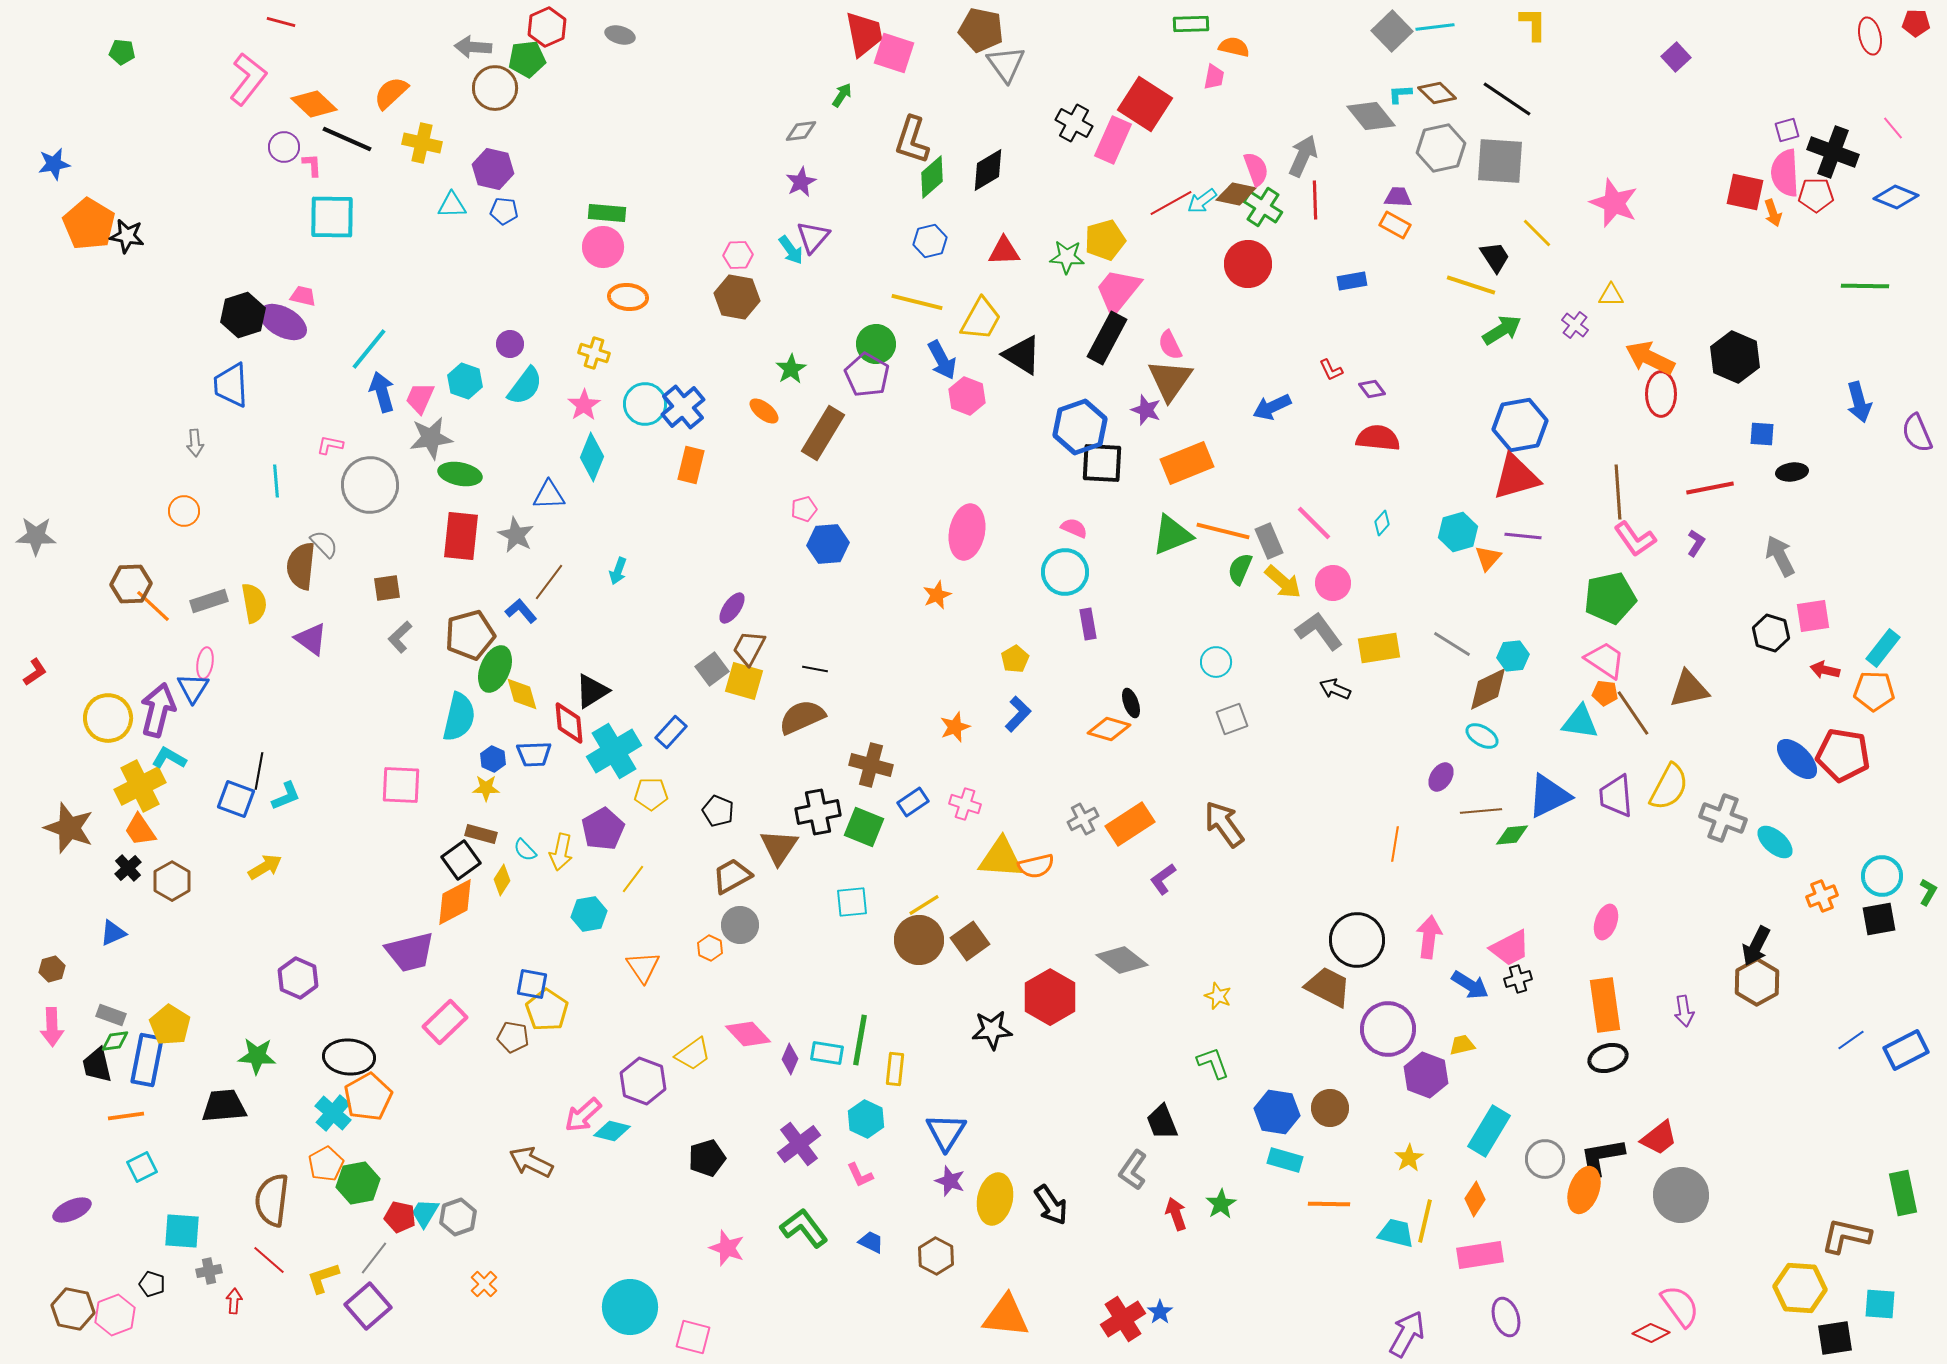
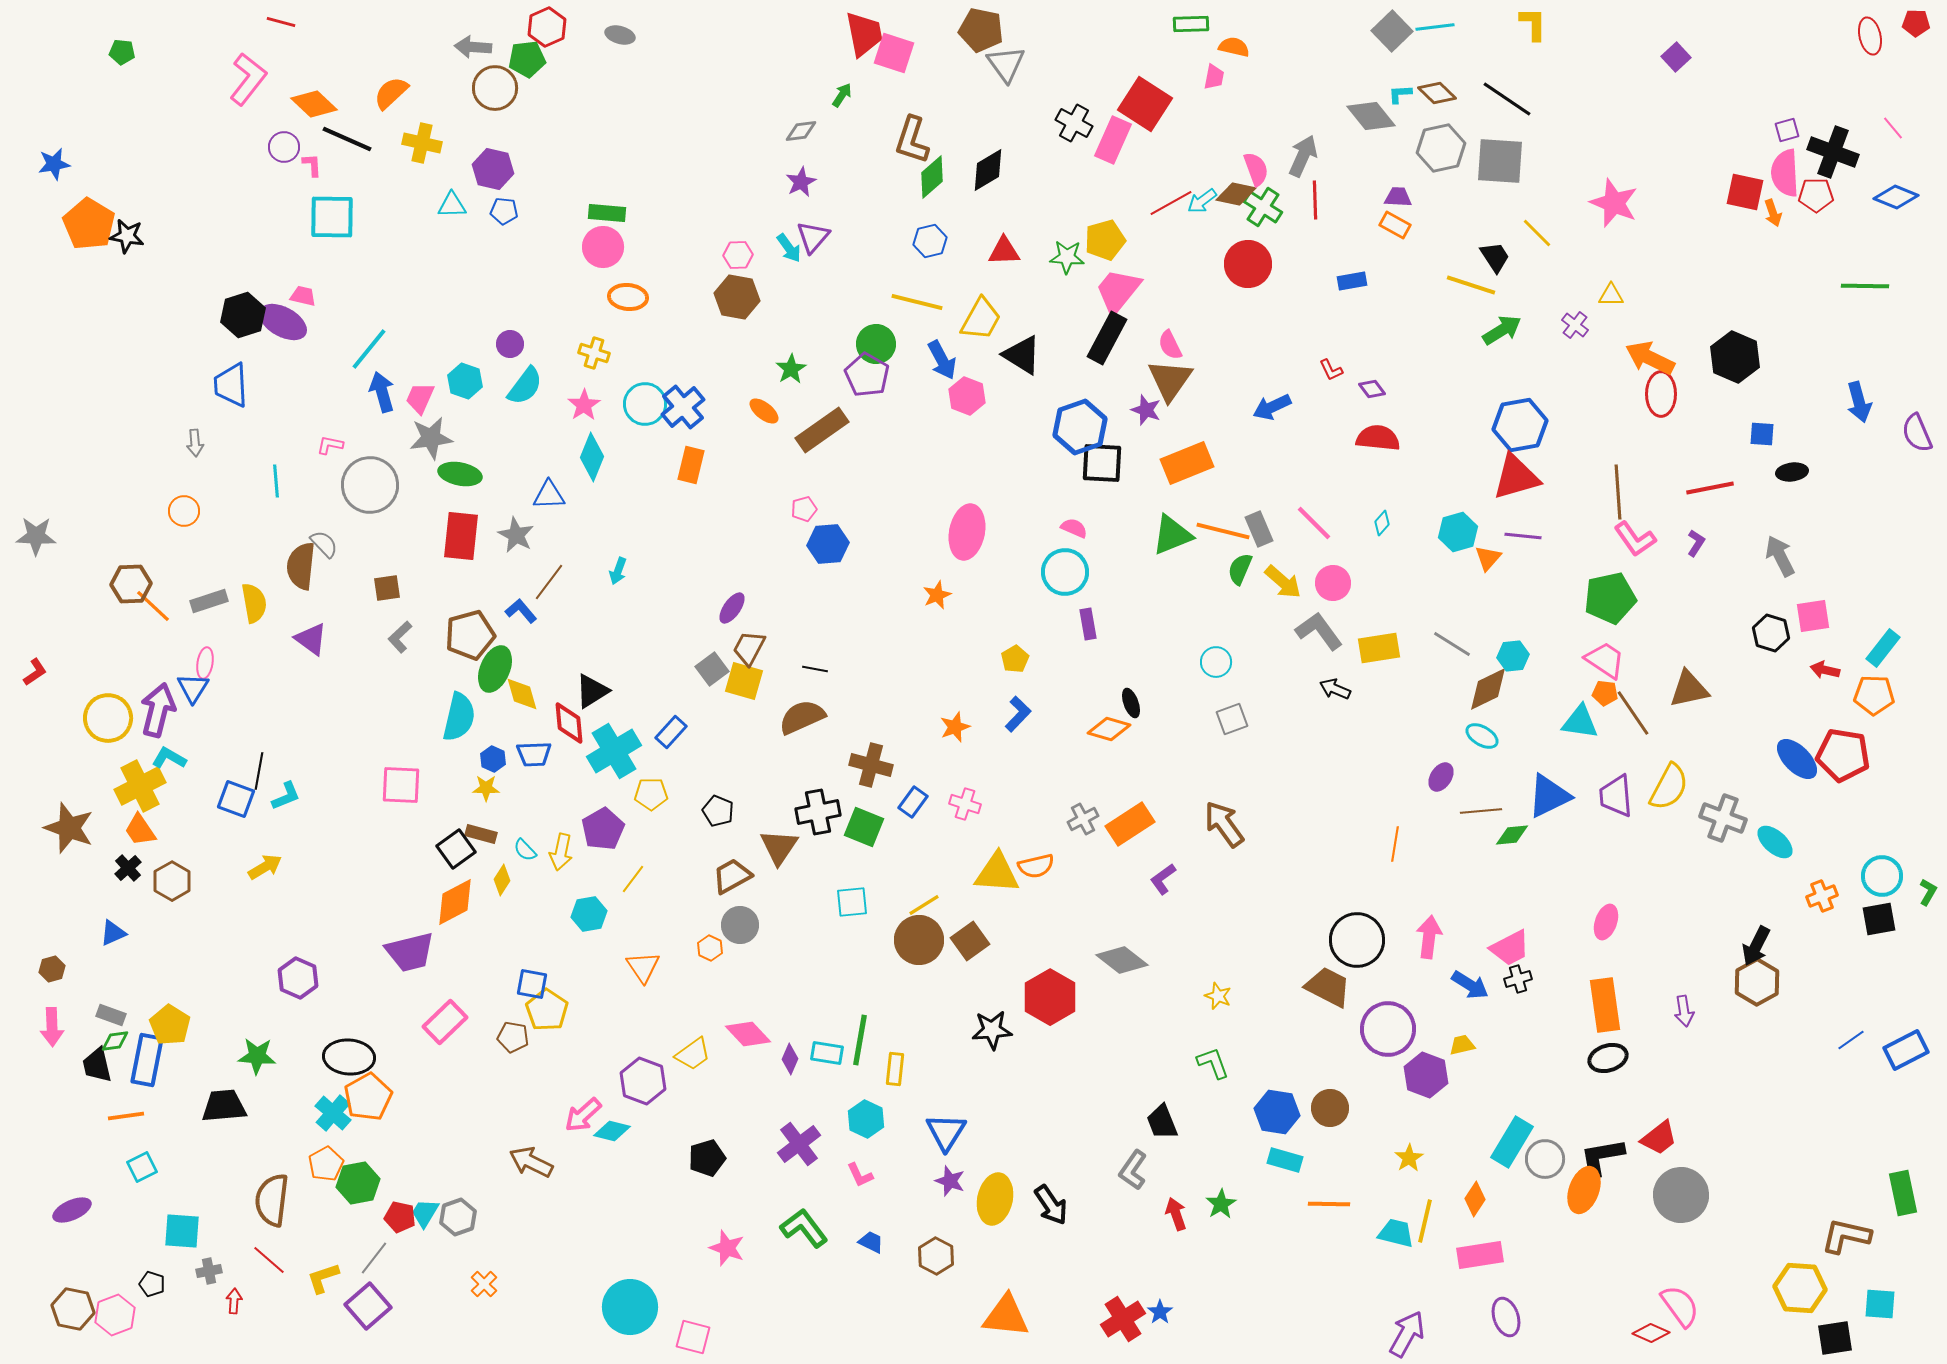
cyan arrow at (791, 250): moved 2 px left, 2 px up
brown rectangle at (823, 433): moved 1 px left, 3 px up; rotated 24 degrees clockwise
gray rectangle at (1269, 541): moved 10 px left, 12 px up
orange pentagon at (1874, 691): moved 4 px down
blue rectangle at (913, 802): rotated 20 degrees counterclockwise
yellow triangle at (1001, 858): moved 4 px left, 15 px down
black square at (461, 860): moved 5 px left, 11 px up
cyan rectangle at (1489, 1131): moved 23 px right, 11 px down
